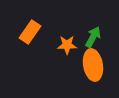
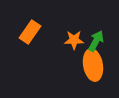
green arrow: moved 3 px right, 4 px down
orange star: moved 7 px right, 5 px up
